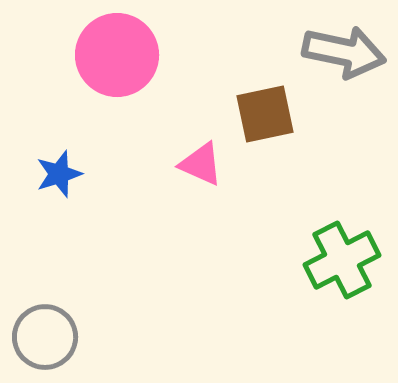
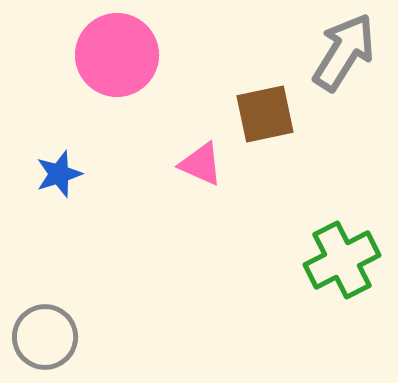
gray arrow: rotated 70 degrees counterclockwise
